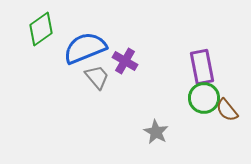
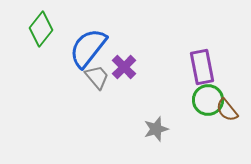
green diamond: rotated 16 degrees counterclockwise
blue semicircle: moved 3 px right; rotated 30 degrees counterclockwise
purple cross: moved 1 px left, 6 px down; rotated 15 degrees clockwise
green circle: moved 4 px right, 2 px down
gray star: moved 3 px up; rotated 25 degrees clockwise
